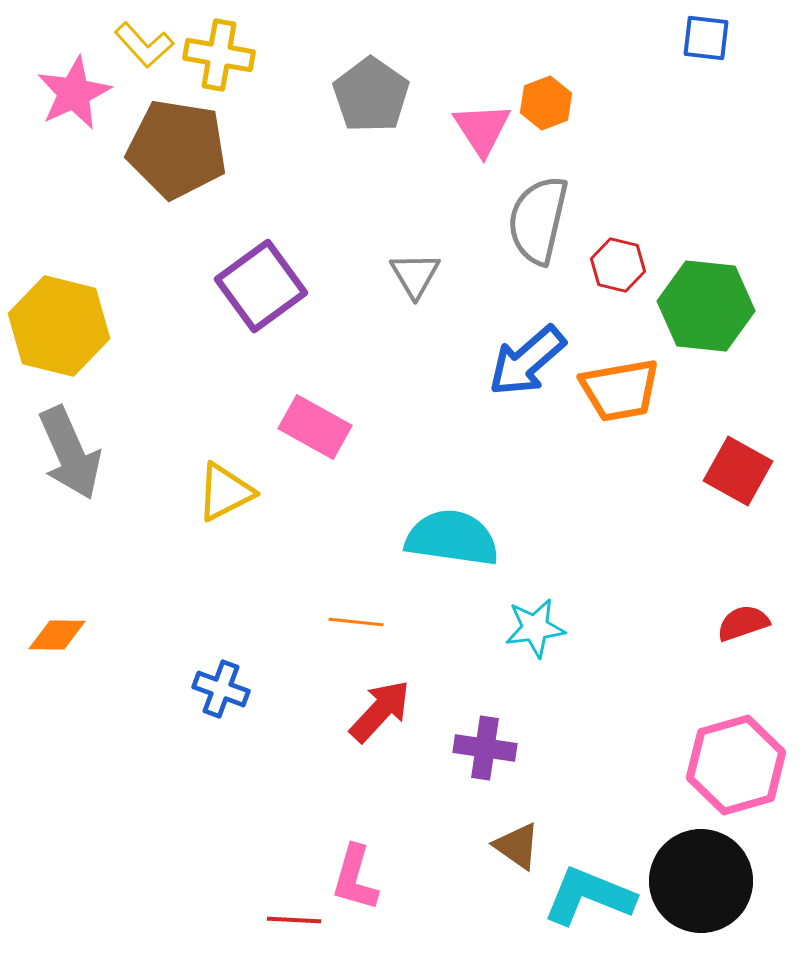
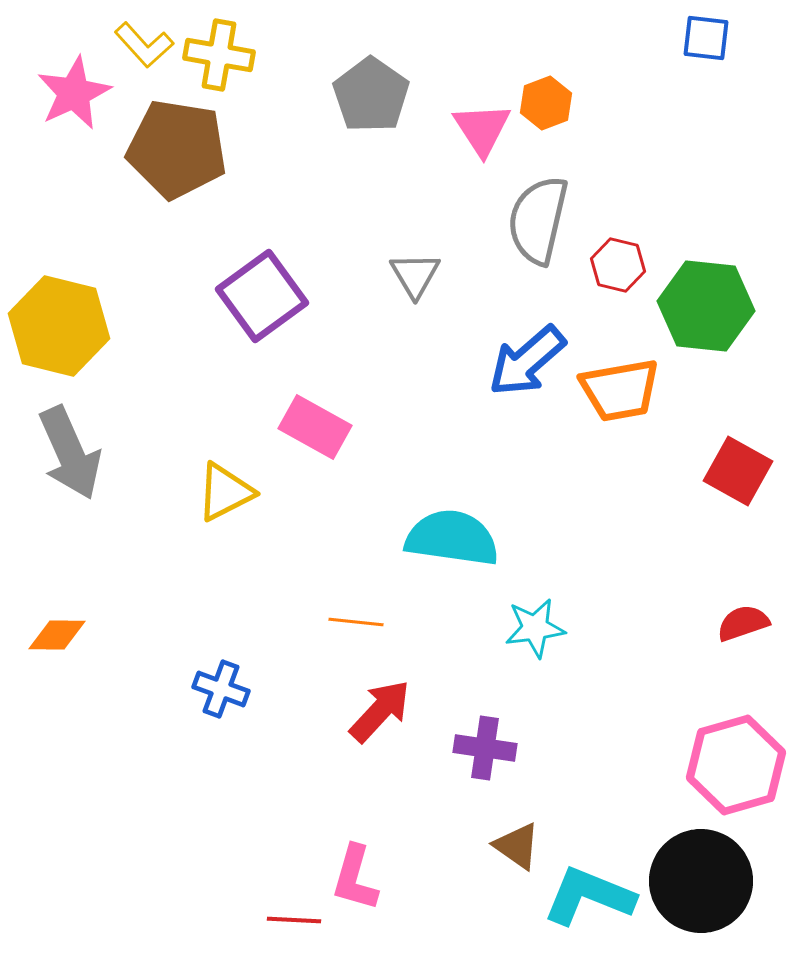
purple square: moved 1 px right, 10 px down
